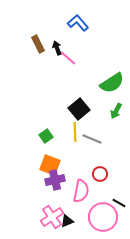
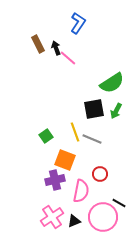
blue L-shape: rotated 75 degrees clockwise
black arrow: moved 1 px left
black square: moved 15 px right; rotated 30 degrees clockwise
yellow line: rotated 18 degrees counterclockwise
orange square: moved 15 px right, 5 px up
black triangle: moved 7 px right
